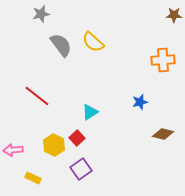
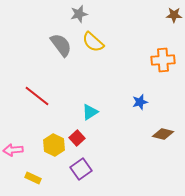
gray star: moved 38 px right
